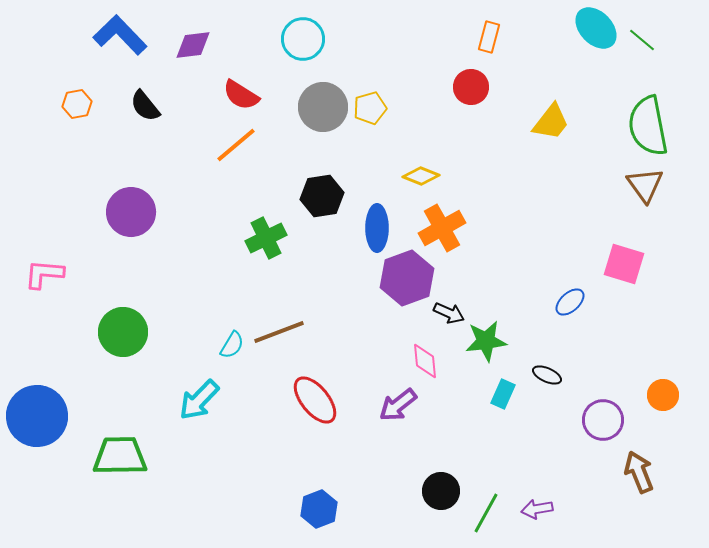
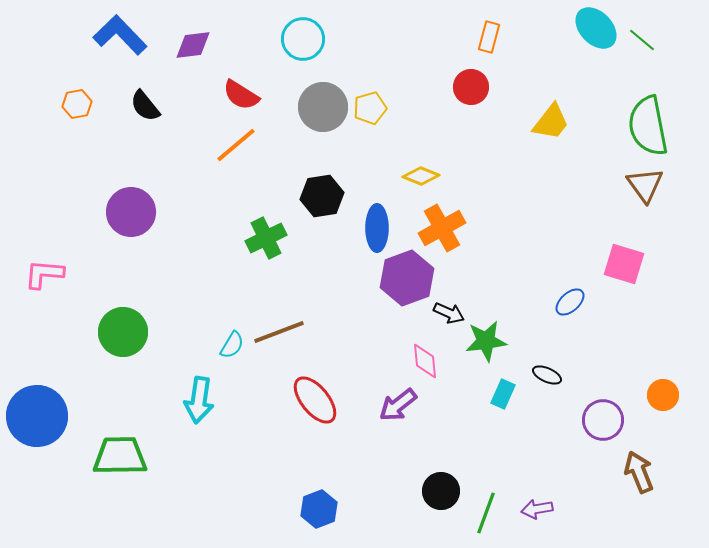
cyan arrow at (199, 400): rotated 36 degrees counterclockwise
green line at (486, 513): rotated 9 degrees counterclockwise
